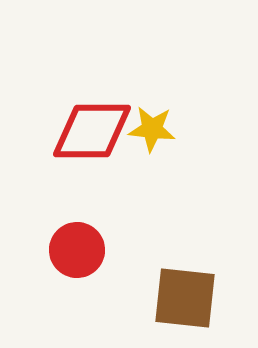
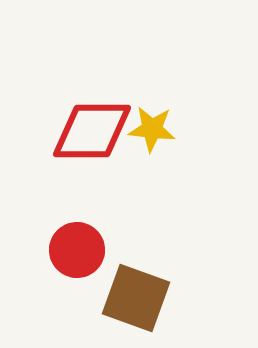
brown square: moved 49 px left; rotated 14 degrees clockwise
